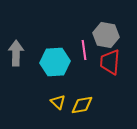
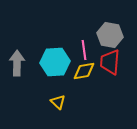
gray hexagon: moved 4 px right
gray arrow: moved 1 px right, 10 px down
yellow diamond: moved 2 px right, 34 px up
